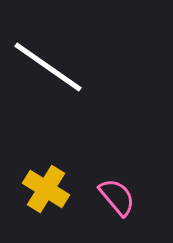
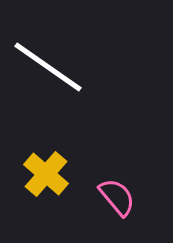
yellow cross: moved 15 px up; rotated 9 degrees clockwise
